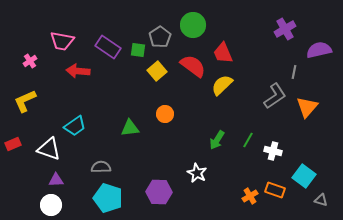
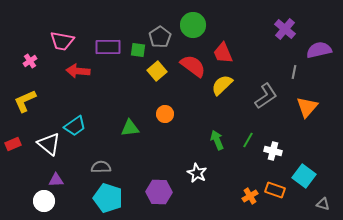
purple cross: rotated 20 degrees counterclockwise
purple rectangle: rotated 35 degrees counterclockwise
gray L-shape: moved 9 px left
green arrow: rotated 126 degrees clockwise
white triangle: moved 5 px up; rotated 20 degrees clockwise
gray triangle: moved 2 px right, 4 px down
white circle: moved 7 px left, 4 px up
